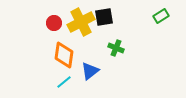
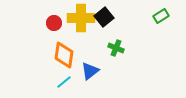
black square: rotated 30 degrees counterclockwise
yellow cross: moved 4 px up; rotated 28 degrees clockwise
